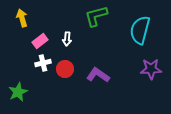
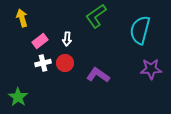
green L-shape: rotated 20 degrees counterclockwise
red circle: moved 6 px up
green star: moved 5 px down; rotated 12 degrees counterclockwise
